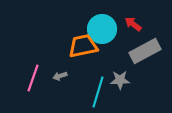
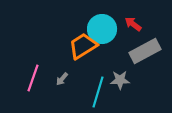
orange trapezoid: rotated 20 degrees counterclockwise
gray arrow: moved 2 px right, 3 px down; rotated 32 degrees counterclockwise
